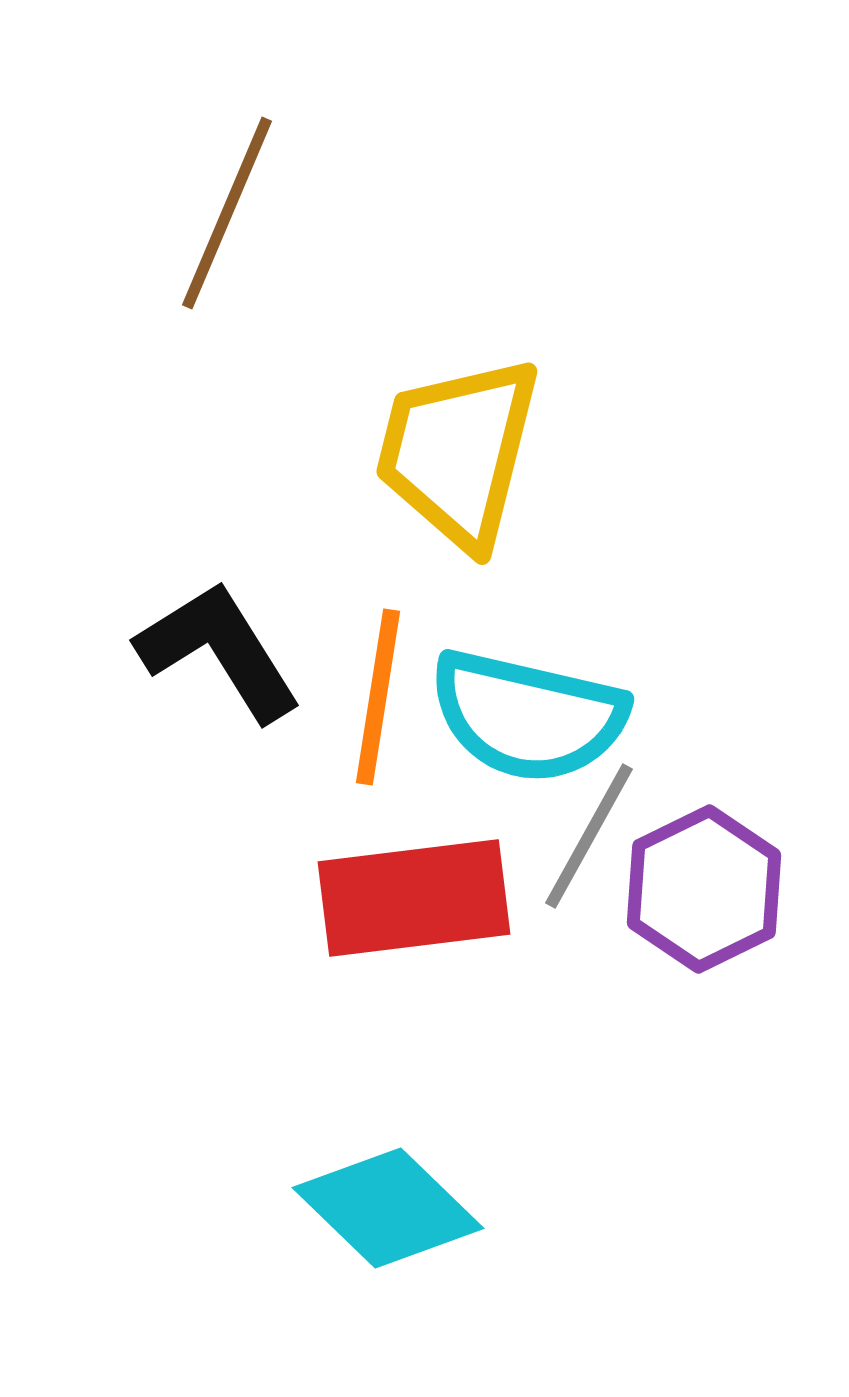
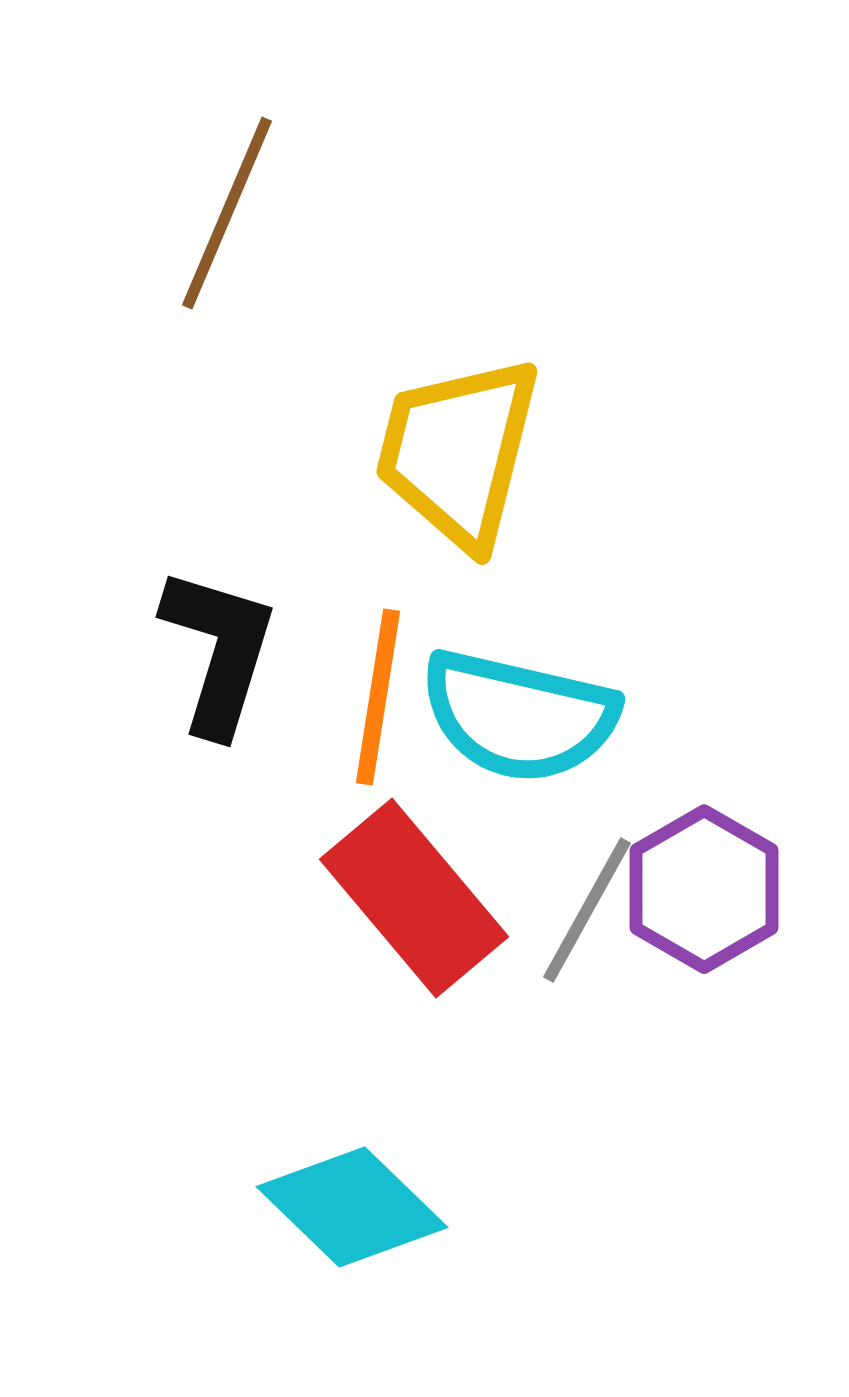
black L-shape: rotated 49 degrees clockwise
cyan semicircle: moved 9 px left
gray line: moved 2 px left, 74 px down
purple hexagon: rotated 4 degrees counterclockwise
red rectangle: rotated 57 degrees clockwise
cyan diamond: moved 36 px left, 1 px up
